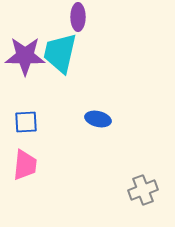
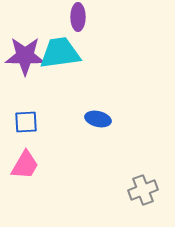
cyan trapezoid: rotated 69 degrees clockwise
pink trapezoid: rotated 24 degrees clockwise
